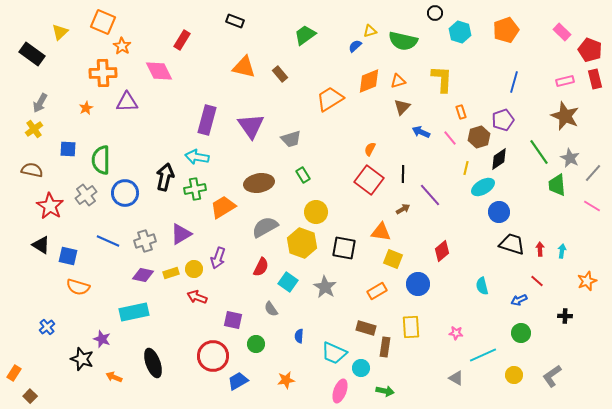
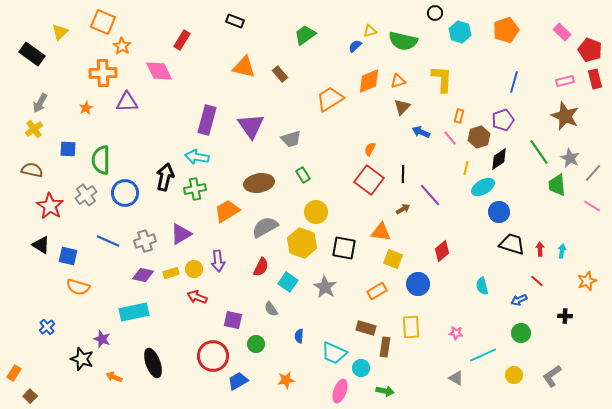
orange rectangle at (461, 112): moved 2 px left, 4 px down; rotated 32 degrees clockwise
orange trapezoid at (223, 207): moved 4 px right, 4 px down
purple arrow at (218, 258): moved 3 px down; rotated 25 degrees counterclockwise
